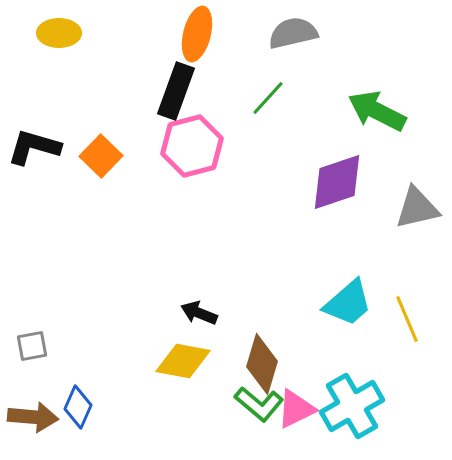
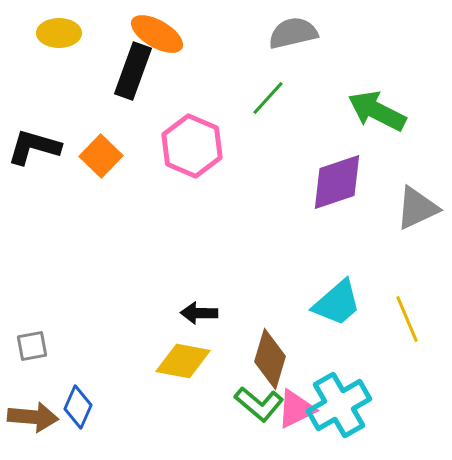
orange ellipse: moved 40 px left; rotated 74 degrees counterclockwise
black rectangle: moved 43 px left, 20 px up
pink hexagon: rotated 22 degrees counterclockwise
gray triangle: rotated 12 degrees counterclockwise
cyan trapezoid: moved 11 px left
black arrow: rotated 21 degrees counterclockwise
brown diamond: moved 8 px right, 5 px up
cyan cross: moved 13 px left, 1 px up
